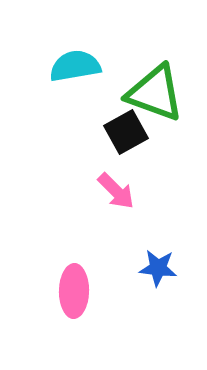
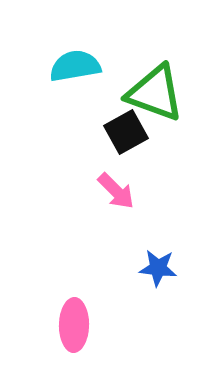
pink ellipse: moved 34 px down
